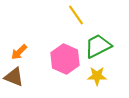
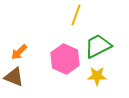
yellow line: rotated 55 degrees clockwise
